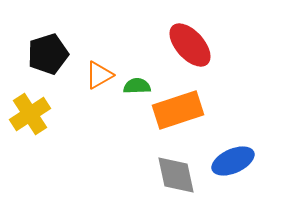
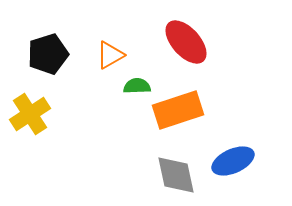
red ellipse: moved 4 px left, 3 px up
orange triangle: moved 11 px right, 20 px up
